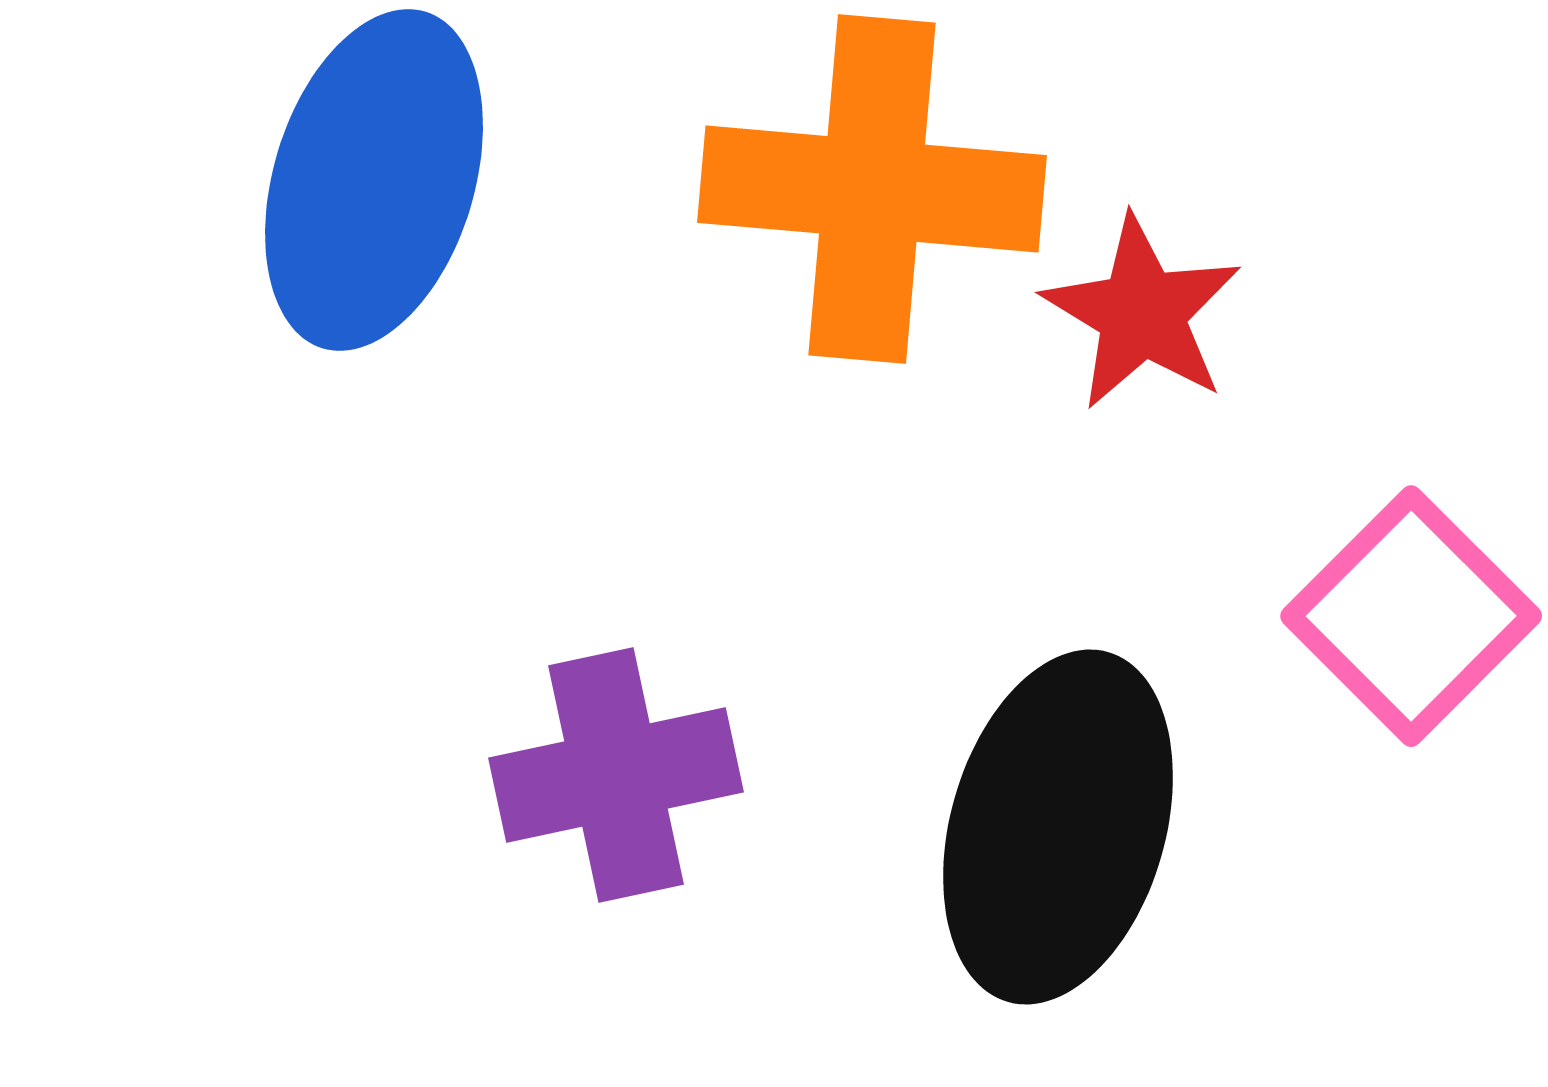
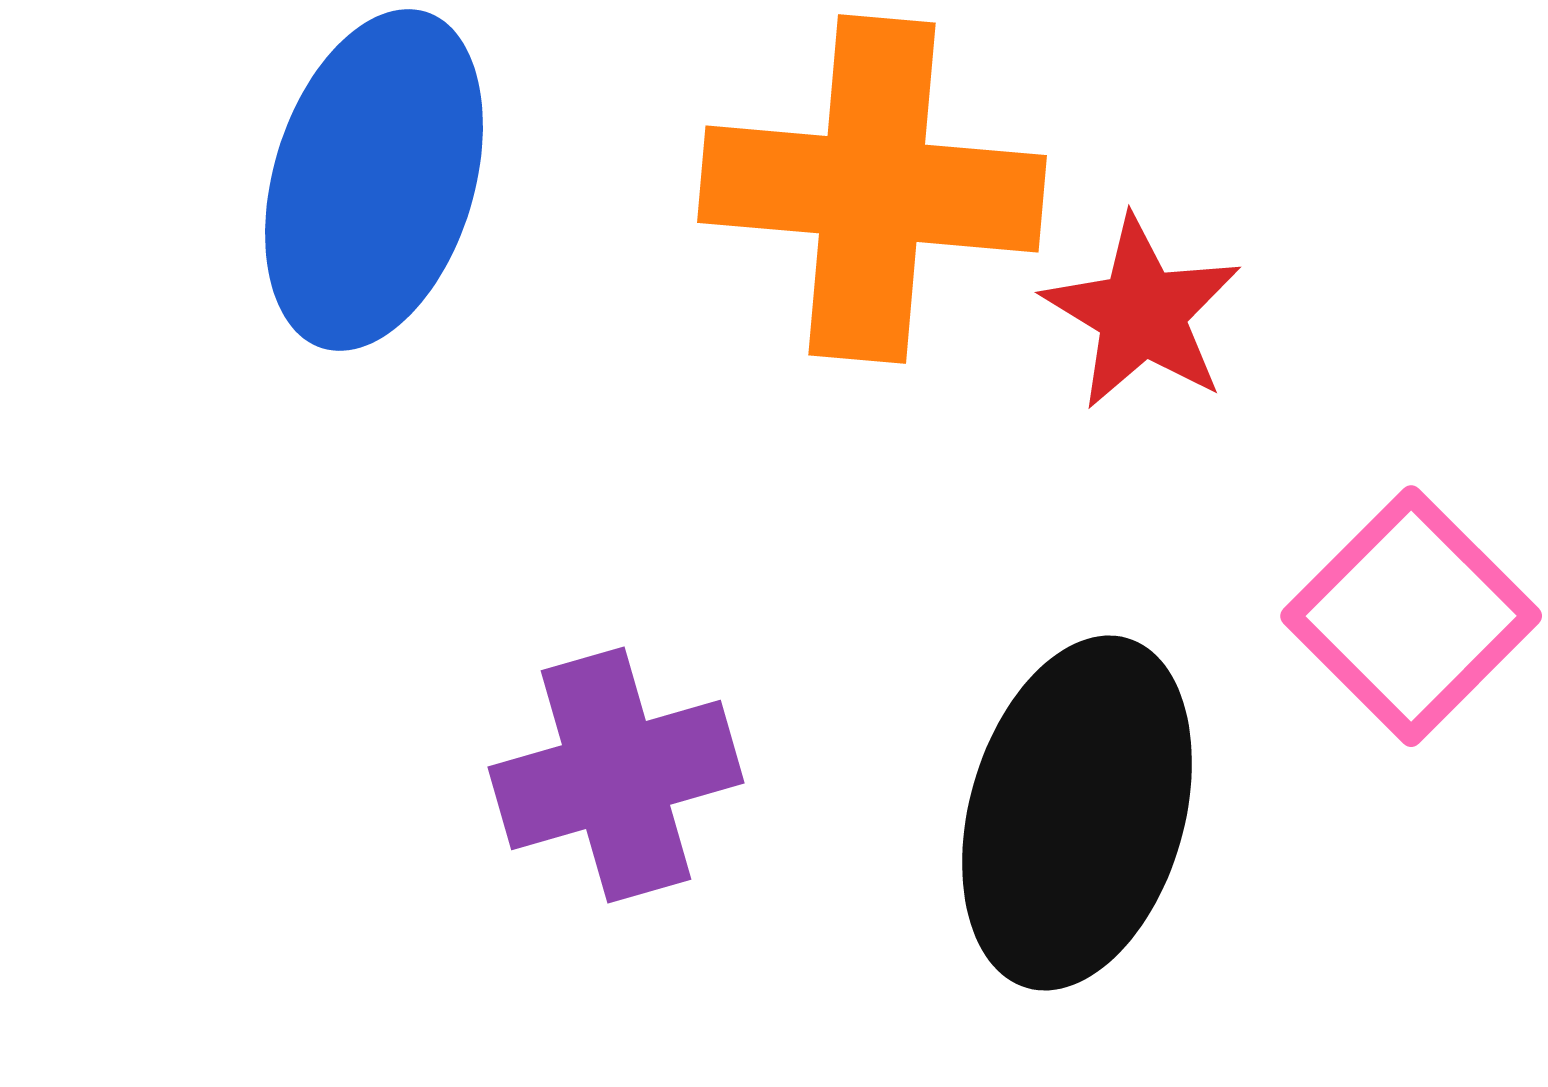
purple cross: rotated 4 degrees counterclockwise
black ellipse: moved 19 px right, 14 px up
